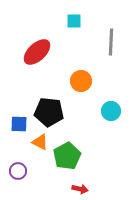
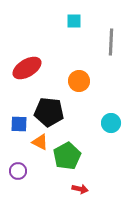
red ellipse: moved 10 px left, 16 px down; rotated 12 degrees clockwise
orange circle: moved 2 px left
cyan circle: moved 12 px down
